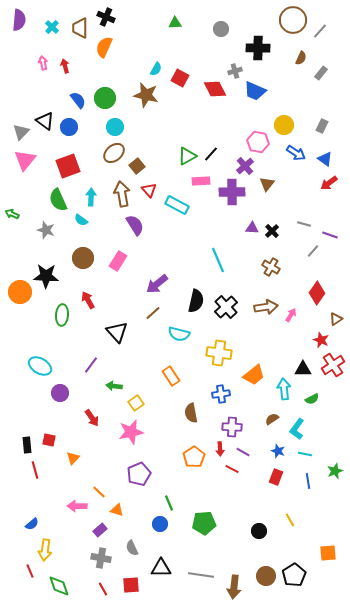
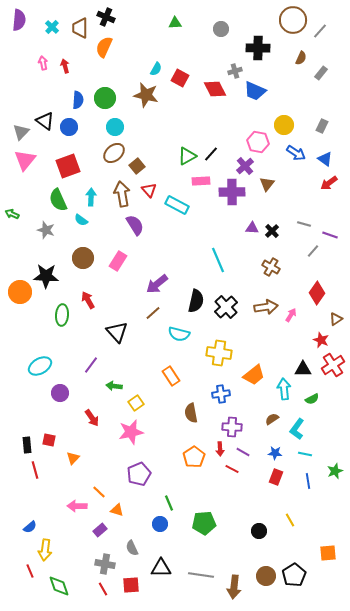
blue semicircle at (78, 100): rotated 42 degrees clockwise
cyan ellipse at (40, 366): rotated 60 degrees counterclockwise
blue star at (278, 451): moved 3 px left, 2 px down; rotated 16 degrees counterclockwise
blue semicircle at (32, 524): moved 2 px left, 3 px down
gray cross at (101, 558): moved 4 px right, 6 px down
